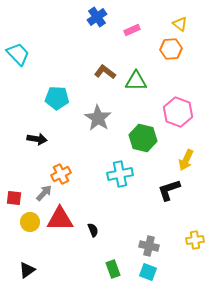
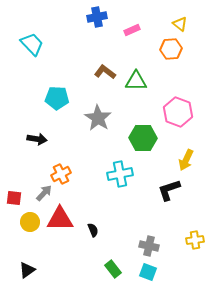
blue cross: rotated 24 degrees clockwise
cyan trapezoid: moved 14 px right, 10 px up
green hexagon: rotated 12 degrees counterclockwise
green rectangle: rotated 18 degrees counterclockwise
